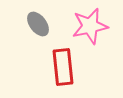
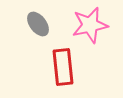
pink star: moved 1 px up
